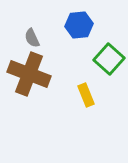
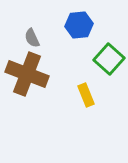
brown cross: moved 2 px left
